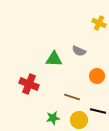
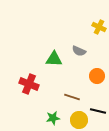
yellow cross: moved 4 px down
